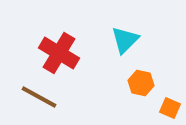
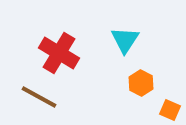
cyan triangle: rotated 12 degrees counterclockwise
orange hexagon: rotated 15 degrees clockwise
orange square: moved 2 px down
